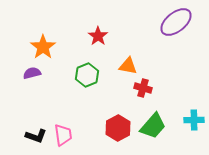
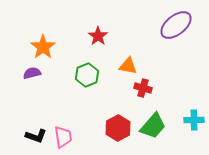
purple ellipse: moved 3 px down
pink trapezoid: moved 2 px down
